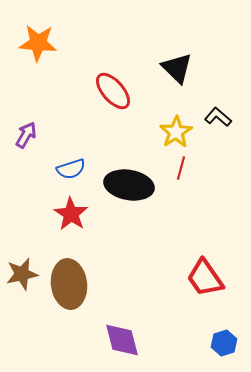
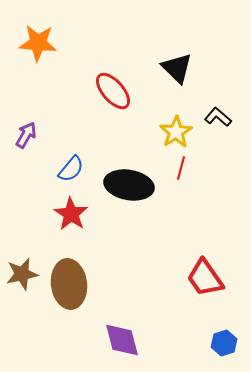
blue semicircle: rotated 32 degrees counterclockwise
